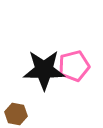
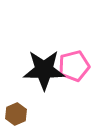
brown hexagon: rotated 25 degrees clockwise
